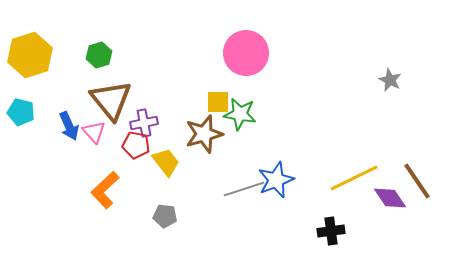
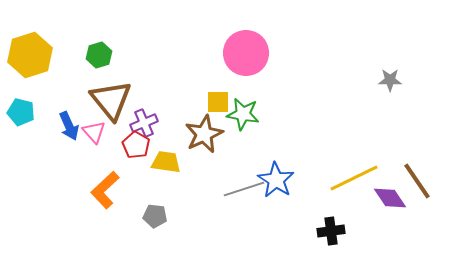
gray star: rotated 25 degrees counterclockwise
green star: moved 3 px right
purple cross: rotated 12 degrees counterclockwise
brown star: rotated 9 degrees counterclockwise
red pentagon: rotated 20 degrees clockwise
yellow trapezoid: rotated 44 degrees counterclockwise
blue star: rotated 18 degrees counterclockwise
gray pentagon: moved 10 px left
